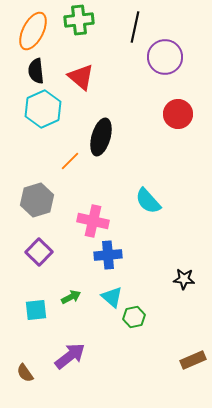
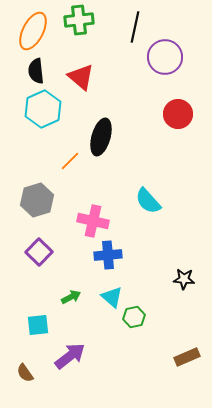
cyan square: moved 2 px right, 15 px down
brown rectangle: moved 6 px left, 3 px up
